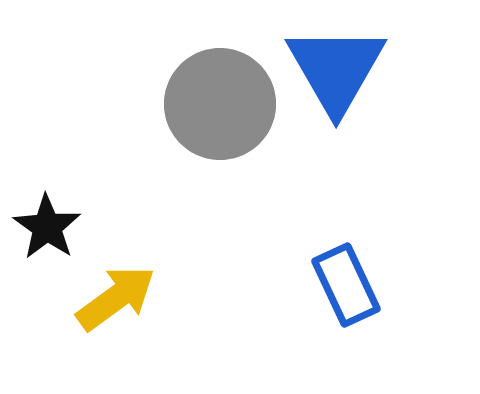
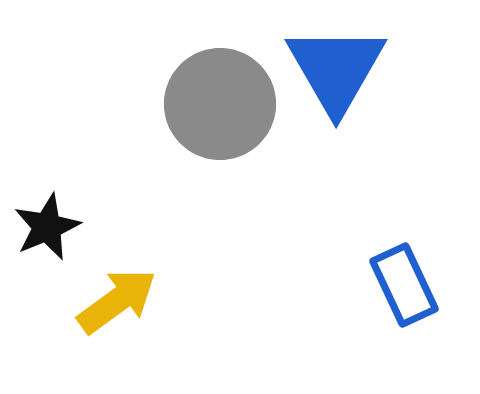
black star: rotated 14 degrees clockwise
blue rectangle: moved 58 px right
yellow arrow: moved 1 px right, 3 px down
